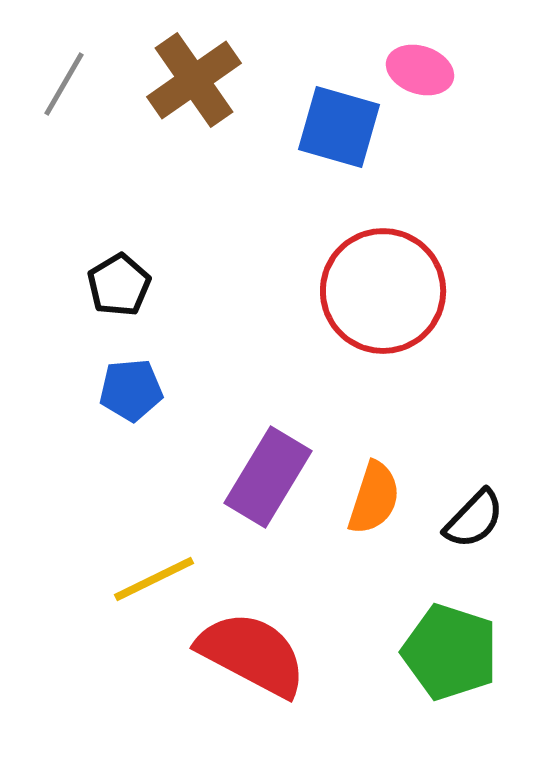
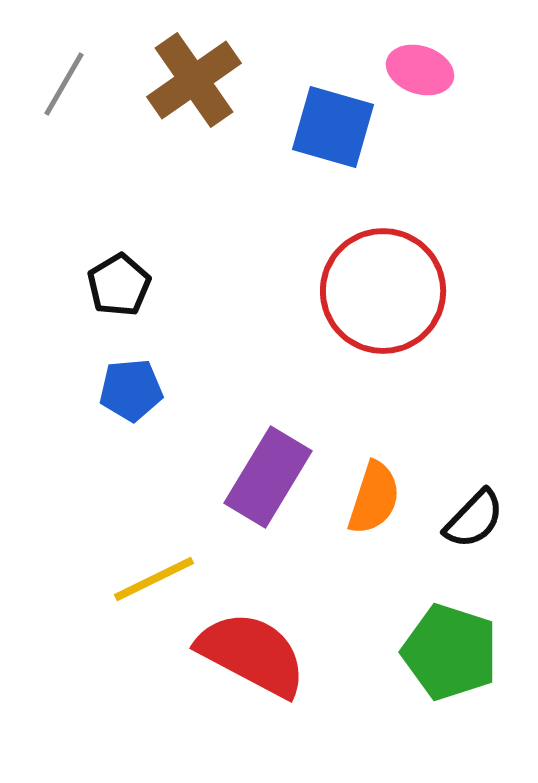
blue square: moved 6 px left
